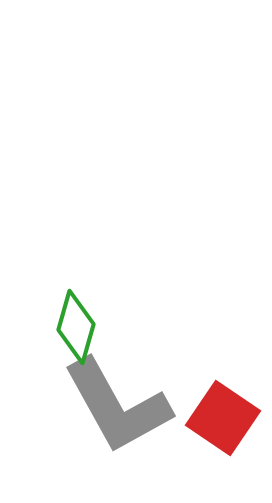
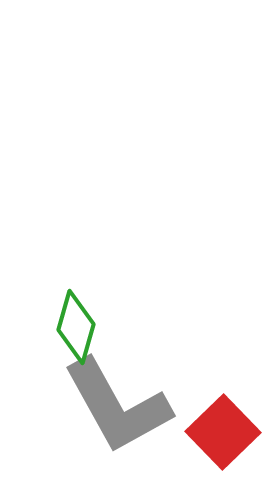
red square: moved 14 px down; rotated 12 degrees clockwise
